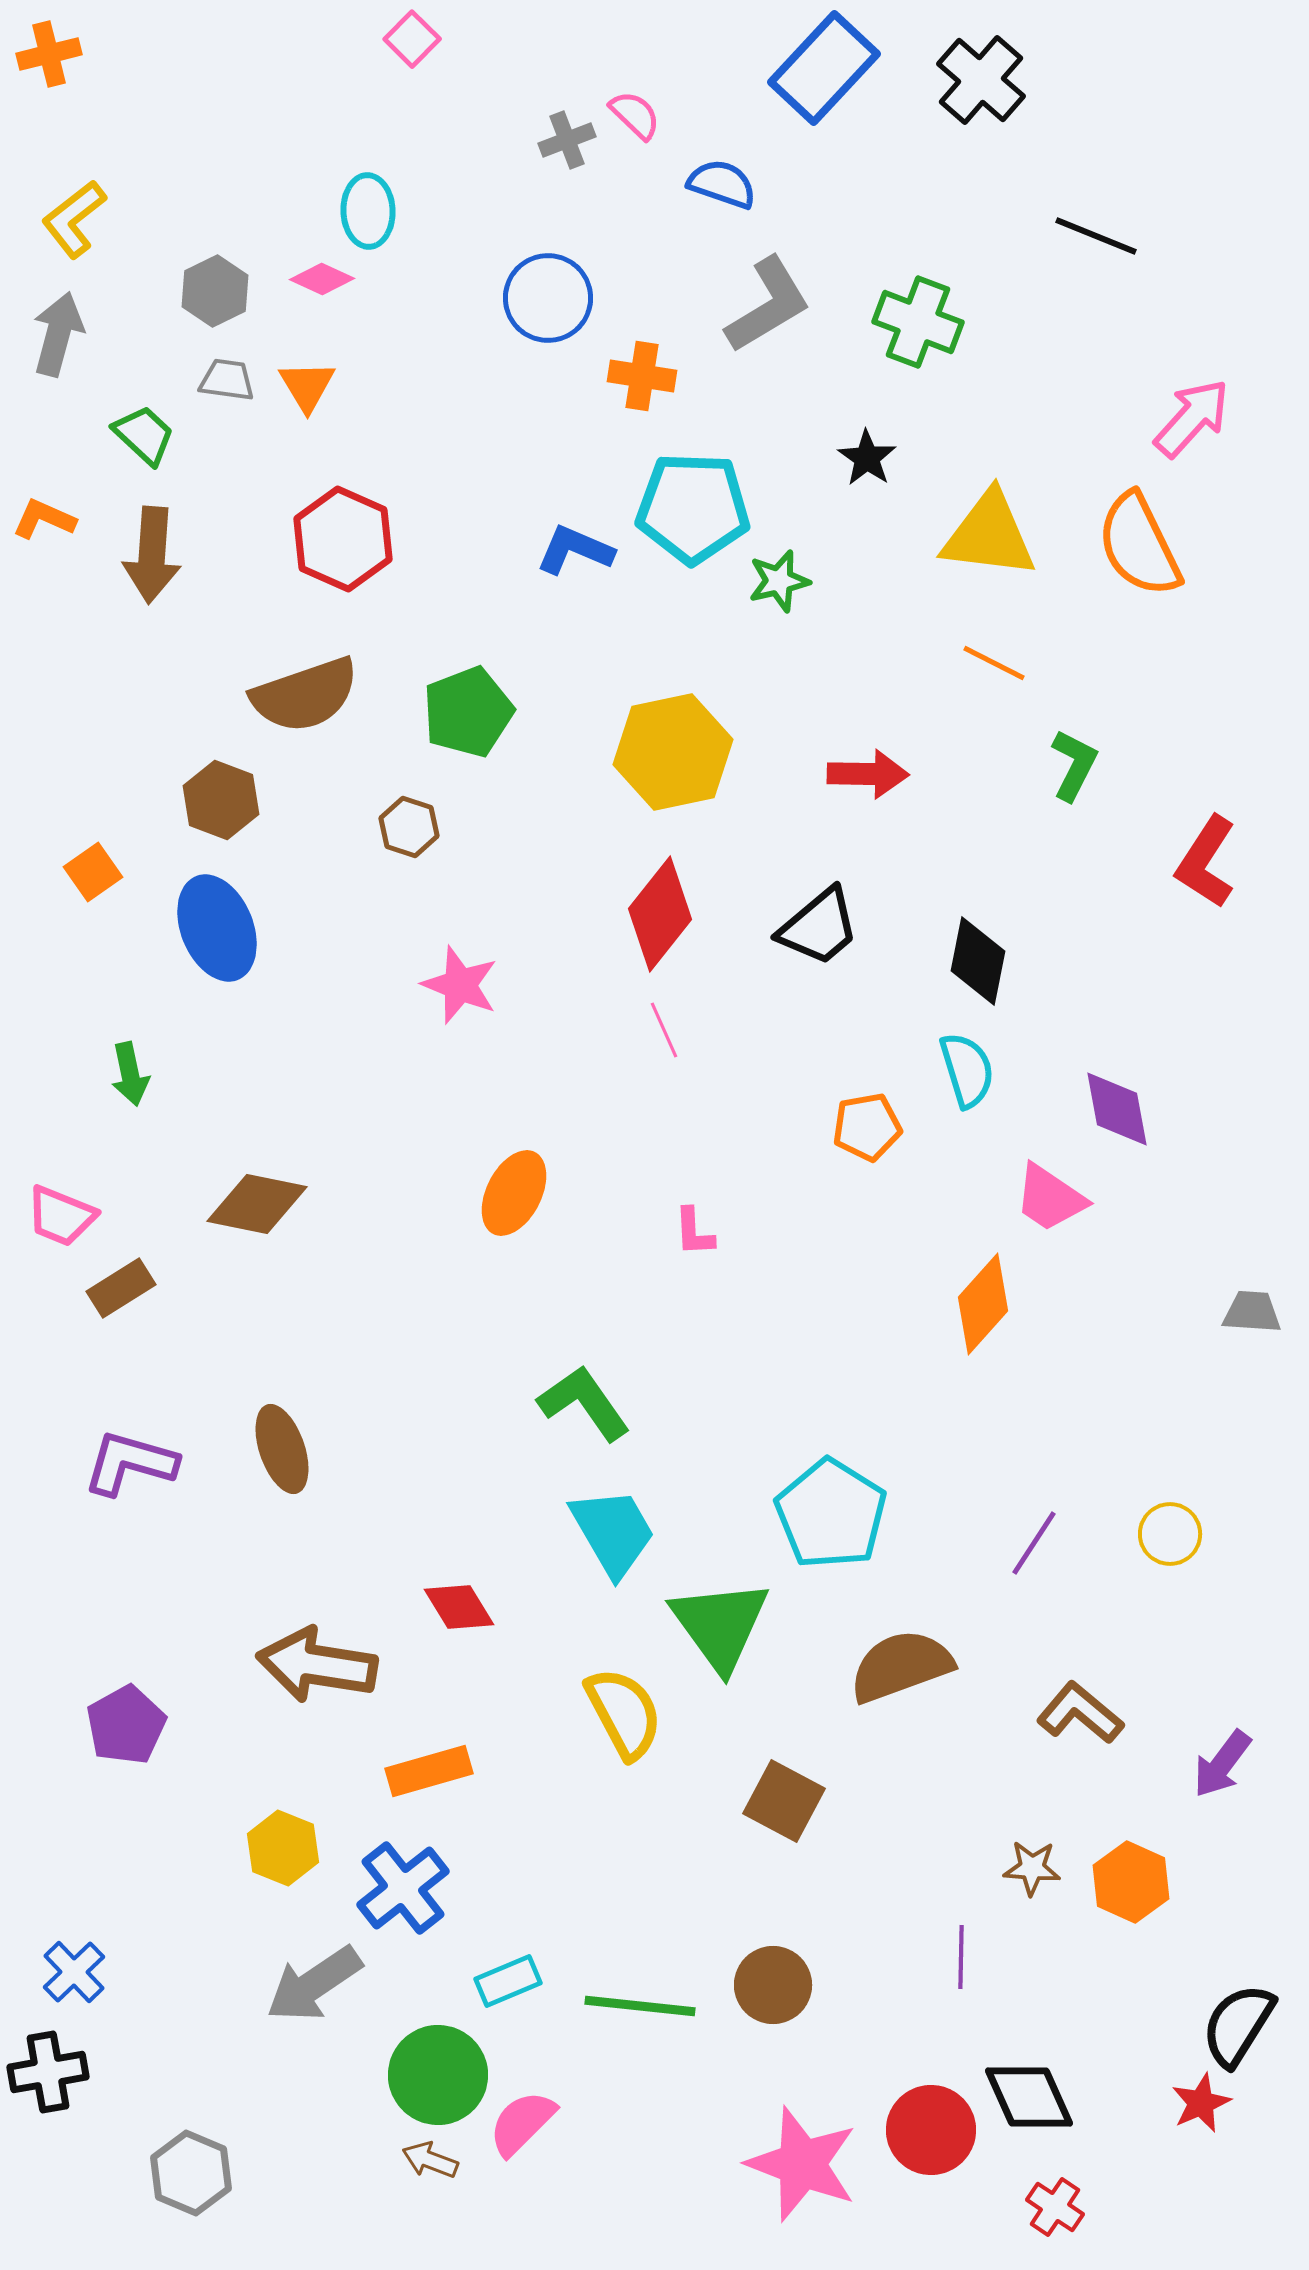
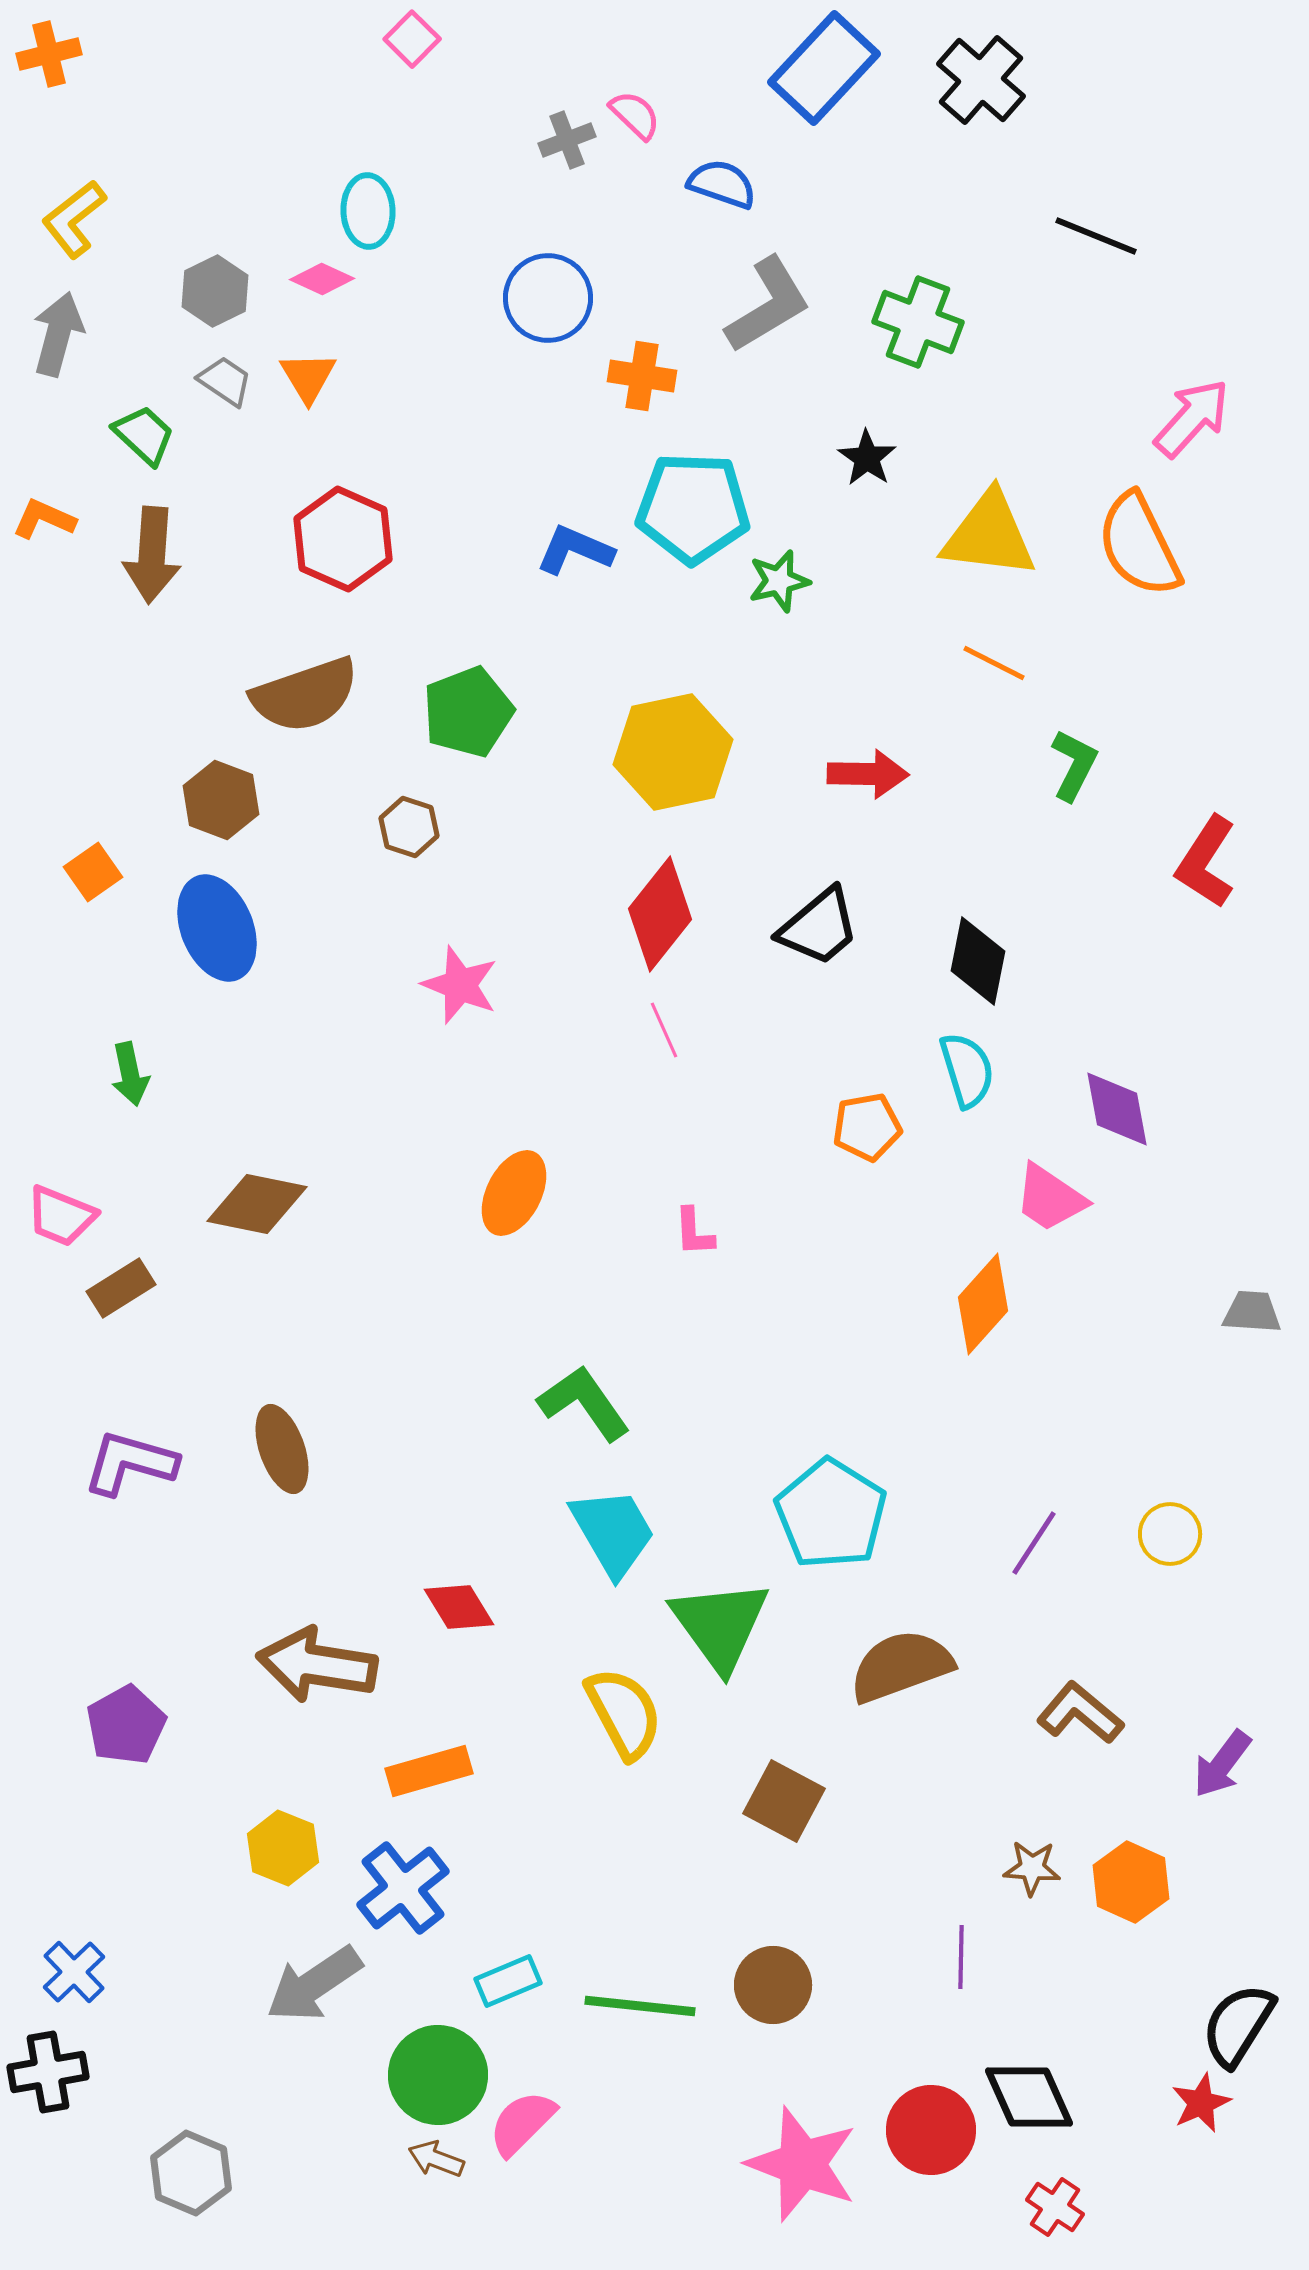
gray trapezoid at (227, 380): moved 2 px left, 1 px down; rotated 26 degrees clockwise
orange triangle at (307, 386): moved 1 px right, 9 px up
brown arrow at (430, 2160): moved 6 px right, 1 px up
